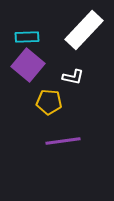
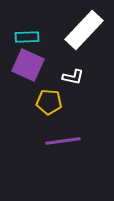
purple square: rotated 16 degrees counterclockwise
